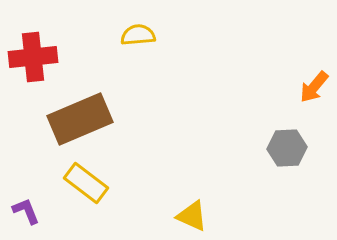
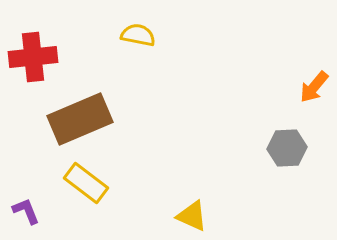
yellow semicircle: rotated 16 degrees clockwise
